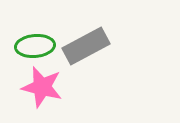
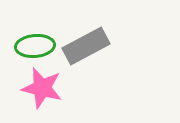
pink star: moved 1 px down
